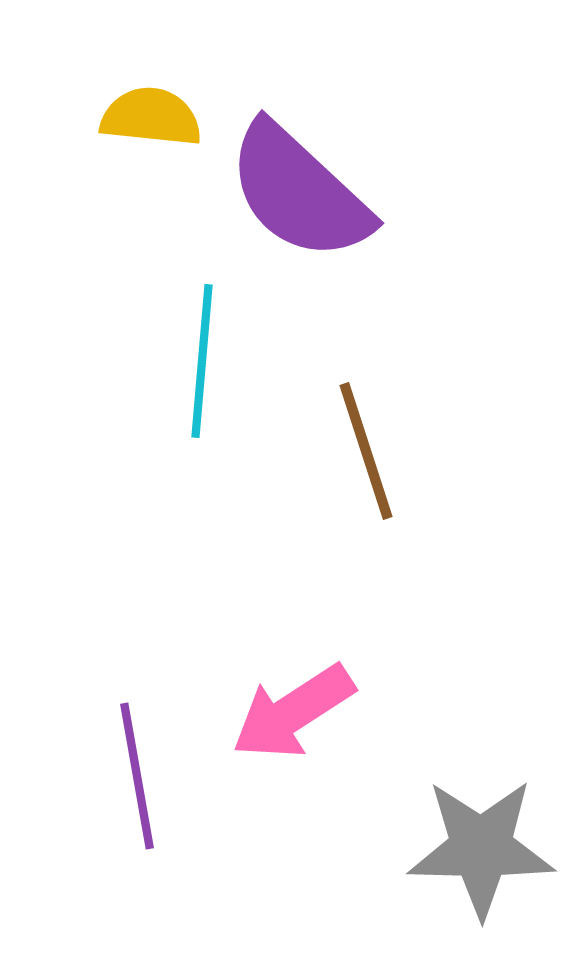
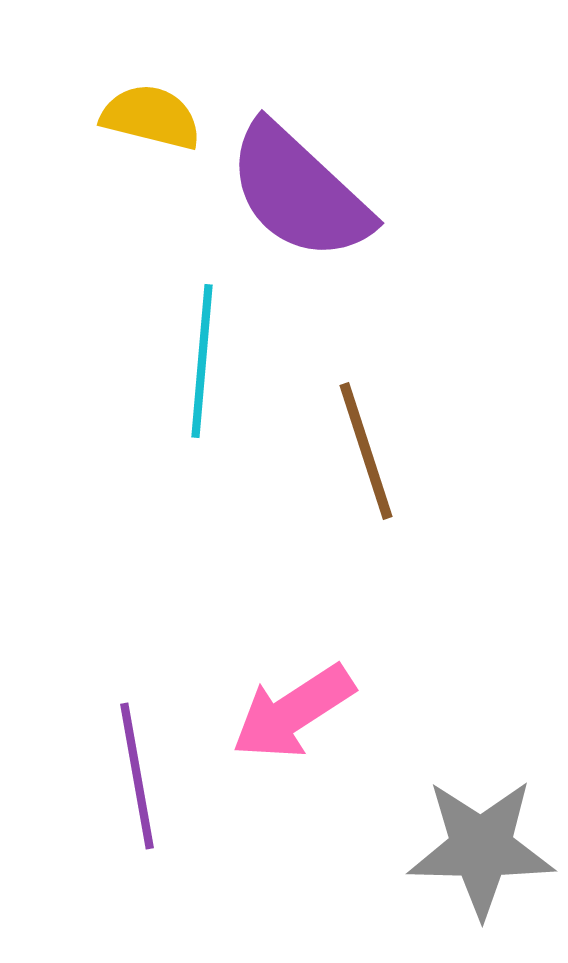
yellow semicircle: rotated 8 degrees clockwise
